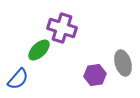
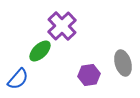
purple cross: moved 2 px up; rotated 28 degrees clockwise
green ellipse: moved 1 px right, 1 px down
purple hexagon: moved 6 px left
